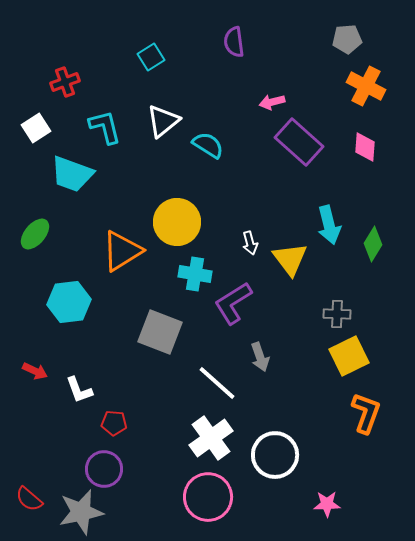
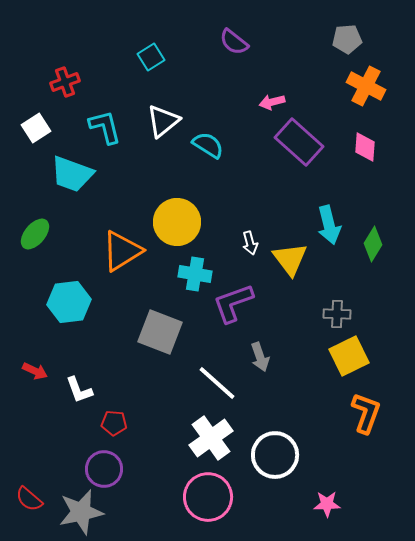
purple semicircle: rotated 44 degrees counterclockwise
purple L-shape: rotated 12 degrees clockwise
